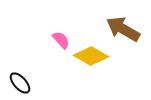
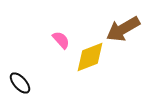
brown arrow: rotated 60 degrees counterclockwise
yellow diamond: moved 1 px left, 1 px down; rotated 52 degrees counterclockwise
